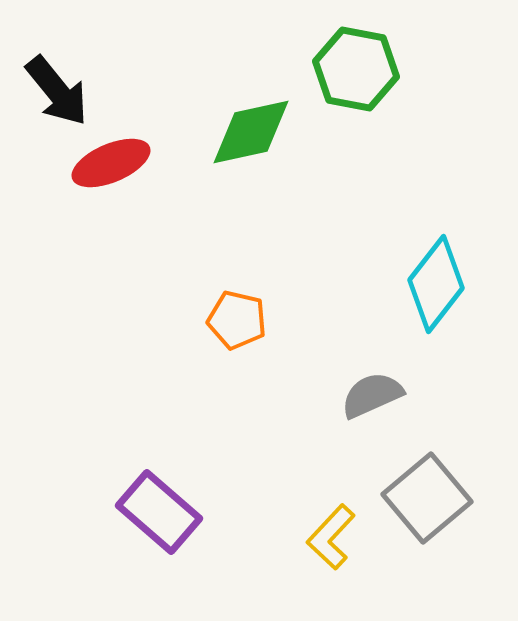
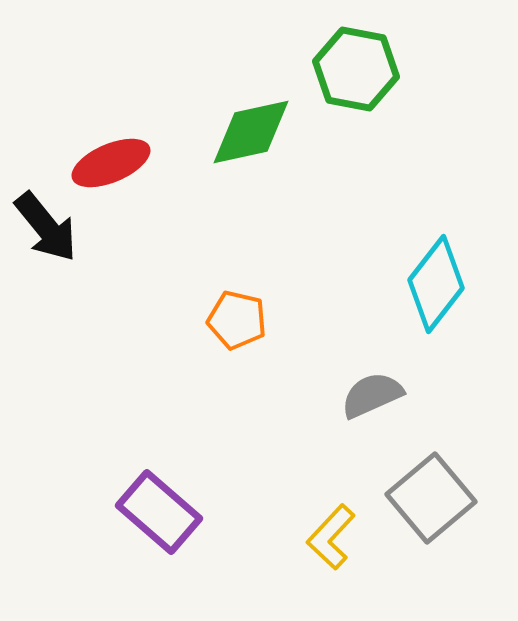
black arrow: moved 11 px left, 136 px down
gray square: moved 4 px right
